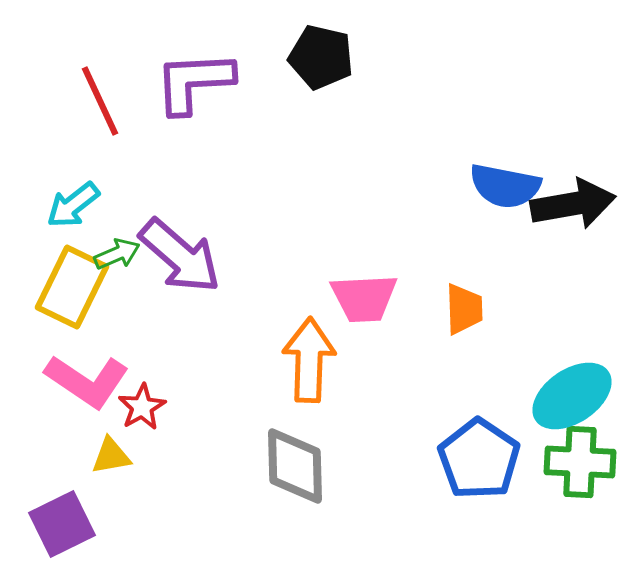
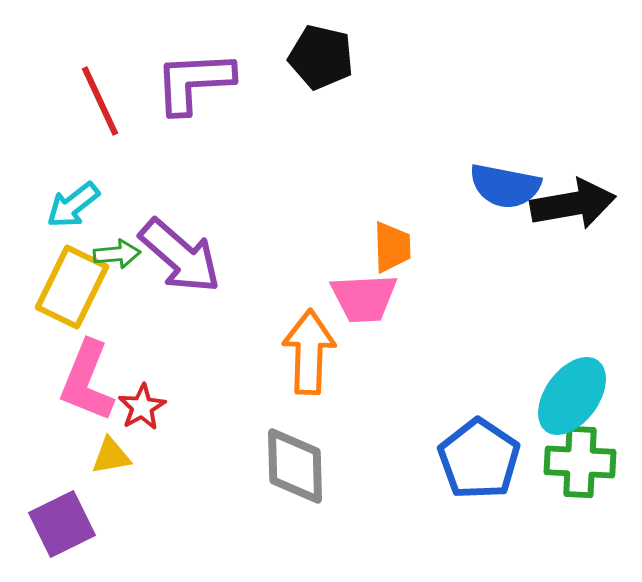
green arrow: rotated 18 degrees clockwise
orange trapezoid: moved 72 px left, 62 px up
orange arrow: moved 8 px up
pink L-shape: rotated 78 degrees clockwise
cyan ellipse: rotated 20 degrees counterclockwise
